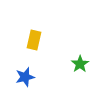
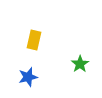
blue star: moved 3 px right
